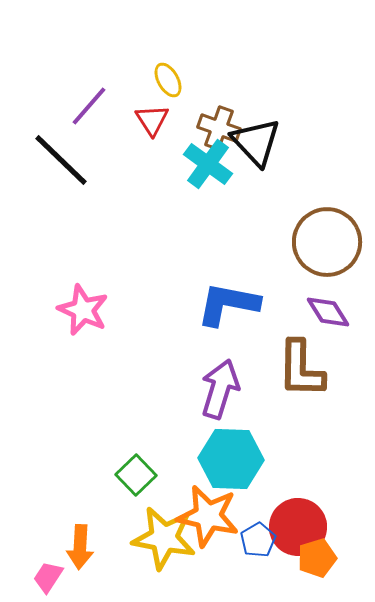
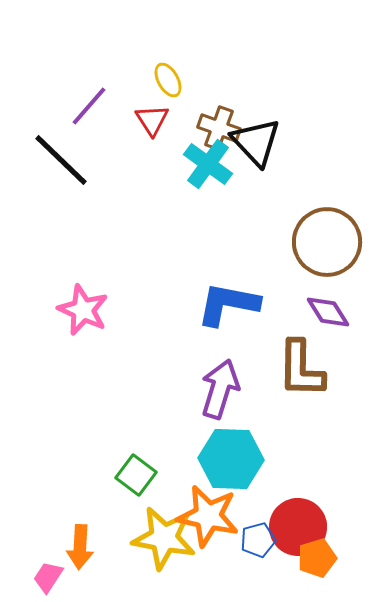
green square: rotated 9 degrees counterclockwise
blue pentagon: rotated 16 degrees clockwise
